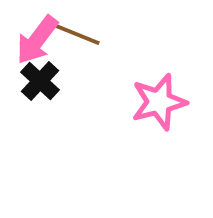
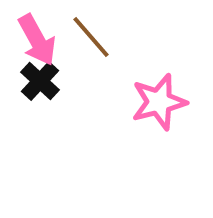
brown line: moved 15 px right, 3 px down; rotated 27 degrees clockwise
pink arrow: rotated 66 degrees counterclockwise
